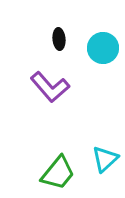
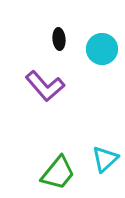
cyan circle: moved 1 px left, 1 px down
purple L-shape: moved 5 px left, 1 px up
